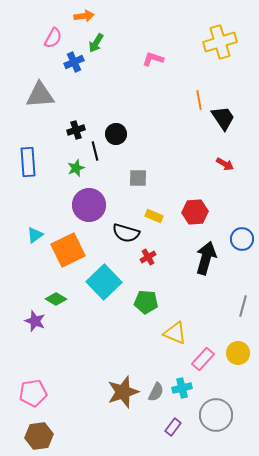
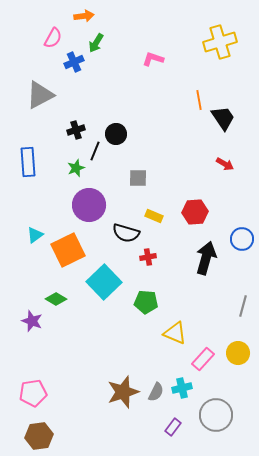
gray triangle: rotated 24 degrees counterclockwise
black line: rotated 36 degrees clockwise
red cross: rotated 21 degrees clockwise
purple star: moved 3 px left
